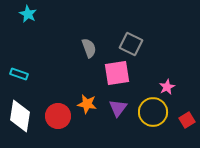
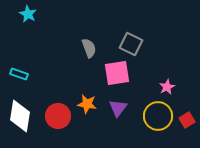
yellow circle: moved 5 px right, 4 px down
